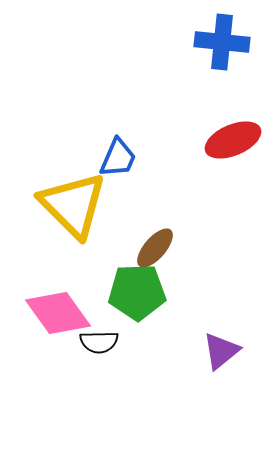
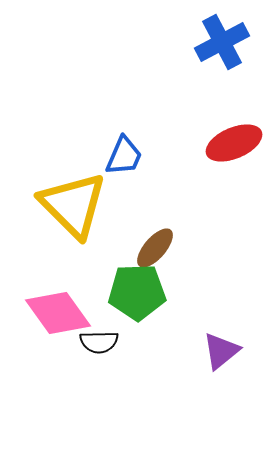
blue cross: rotated 34 degrees counterclockwise
red ellipse: moved 1 px right, 3 px down
blue trapezoid: moved 6 px right, 2 px up
